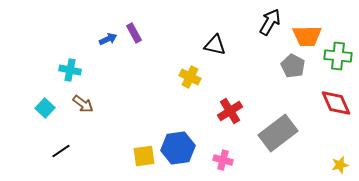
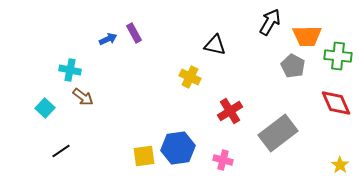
brown arrow: moved 7 px up
yellow star: rotated 24 degrees counterclockwise
